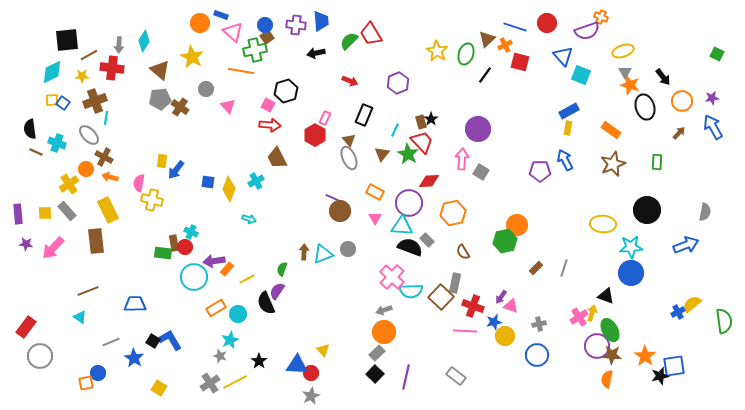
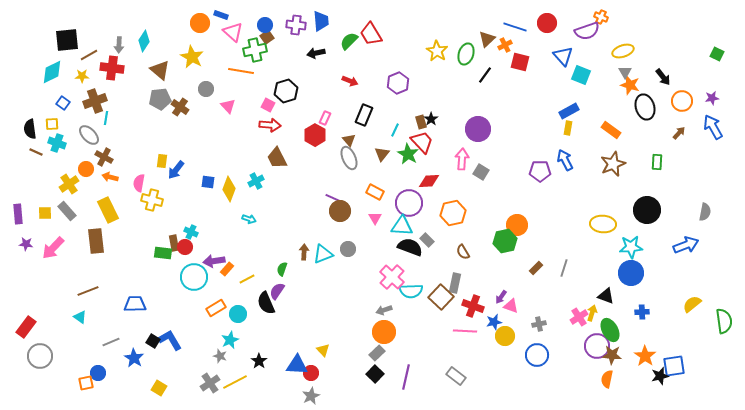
yellow square at (52, 100): moved 24 px down
blue cross at (678, 312): moved 36 px left; rotated 24 degrees clockwise
